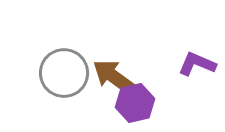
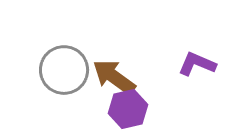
gray circle: moved 3 px up
purple hexagon: moved 7 px left, 6 px down
